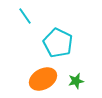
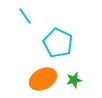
green star: moved 2 px left, 1 px up
